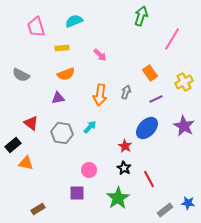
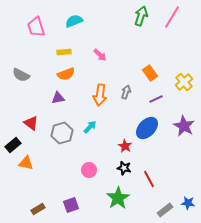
pink line: moved 22 px up
yellow rectangle: moved 2 px right, 4 px down
yellow cross: rotated 12 degrees counterclockwise
gray hexagon: rotated 25 degrees counterclockwise
black star: rotated 16 degrees counterclockwise
purple square: moved 6 px left, 12 px down; rotated 21 degrees counterclockwise
